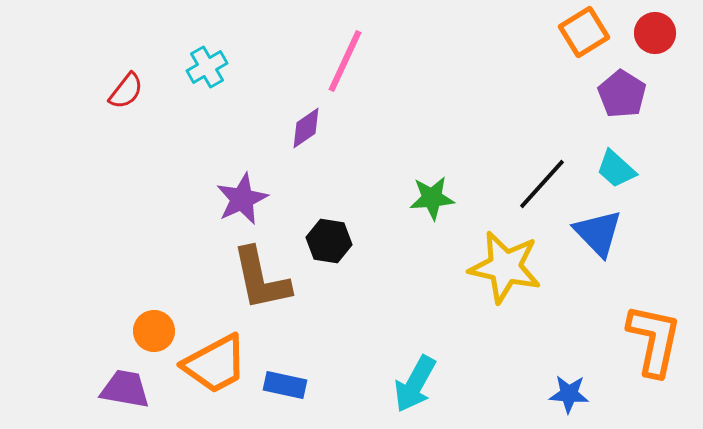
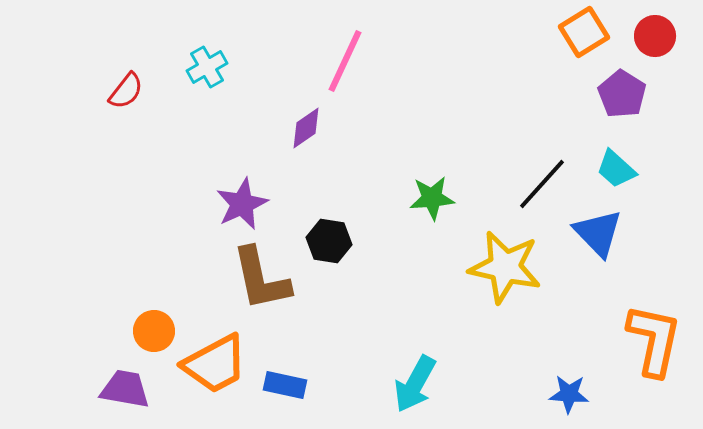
red circle: moved 3 px down
purple star: moved 5 px down
